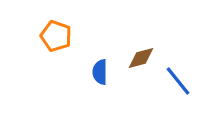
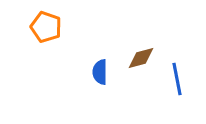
orange pentagon: moved 10 px left, 9 px up
blue line: moved 1 px left, 2 px up; rotated 28 degrees clockwise
